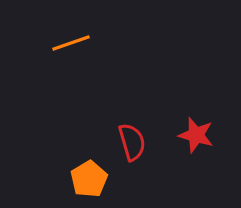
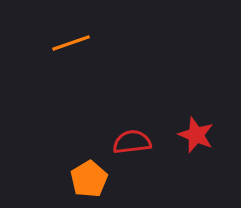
red star: rotated 6 degrees clockwise
red semicircle: rotated 81 degrees counterclockwise
